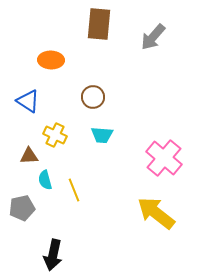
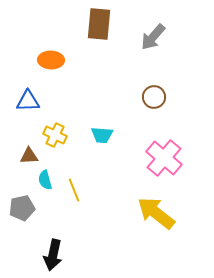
brown circle: moved 61 px right
blue triangle: rotated 35 degrees counterclockwise
